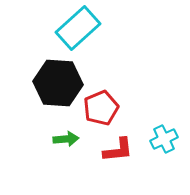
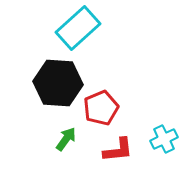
green arrow: rotated 50 degrees counterclockwise
